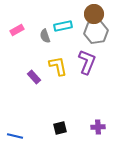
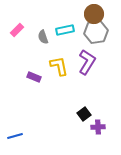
cyan rectangle: moved 2 px right, 4 px down
pink rectangle: rotated 16 degrees counterclockwise
gray semicircle: moved 2 px left, 1 px down
purple L-shape: rotated 10 degrees clockwise
yellow L-shape: moved 1 px right
purple rectangle: rotated 24 degrees counterclockwise
black square: moved 24 px right, 14 px up; rotated 24 degrees counterclockwise
blue line: rotated 28 degrees counterclockwise
